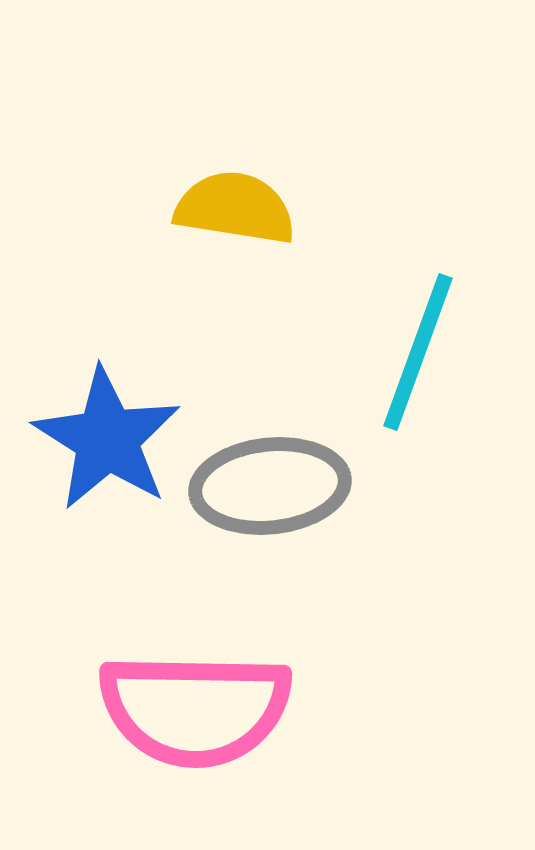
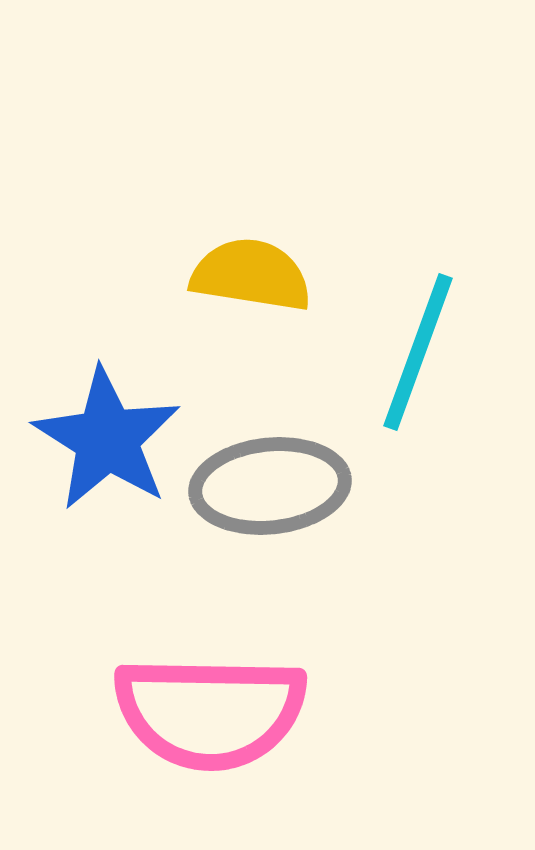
yellow semicircle: moved 16 px right, 67 px down
pink semicircle: moved 15 px right, 3 px down
